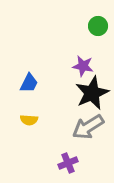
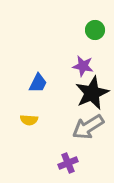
green circle: moved 3 px left, 4 px down
blue trapezoid: moved 9 px right
